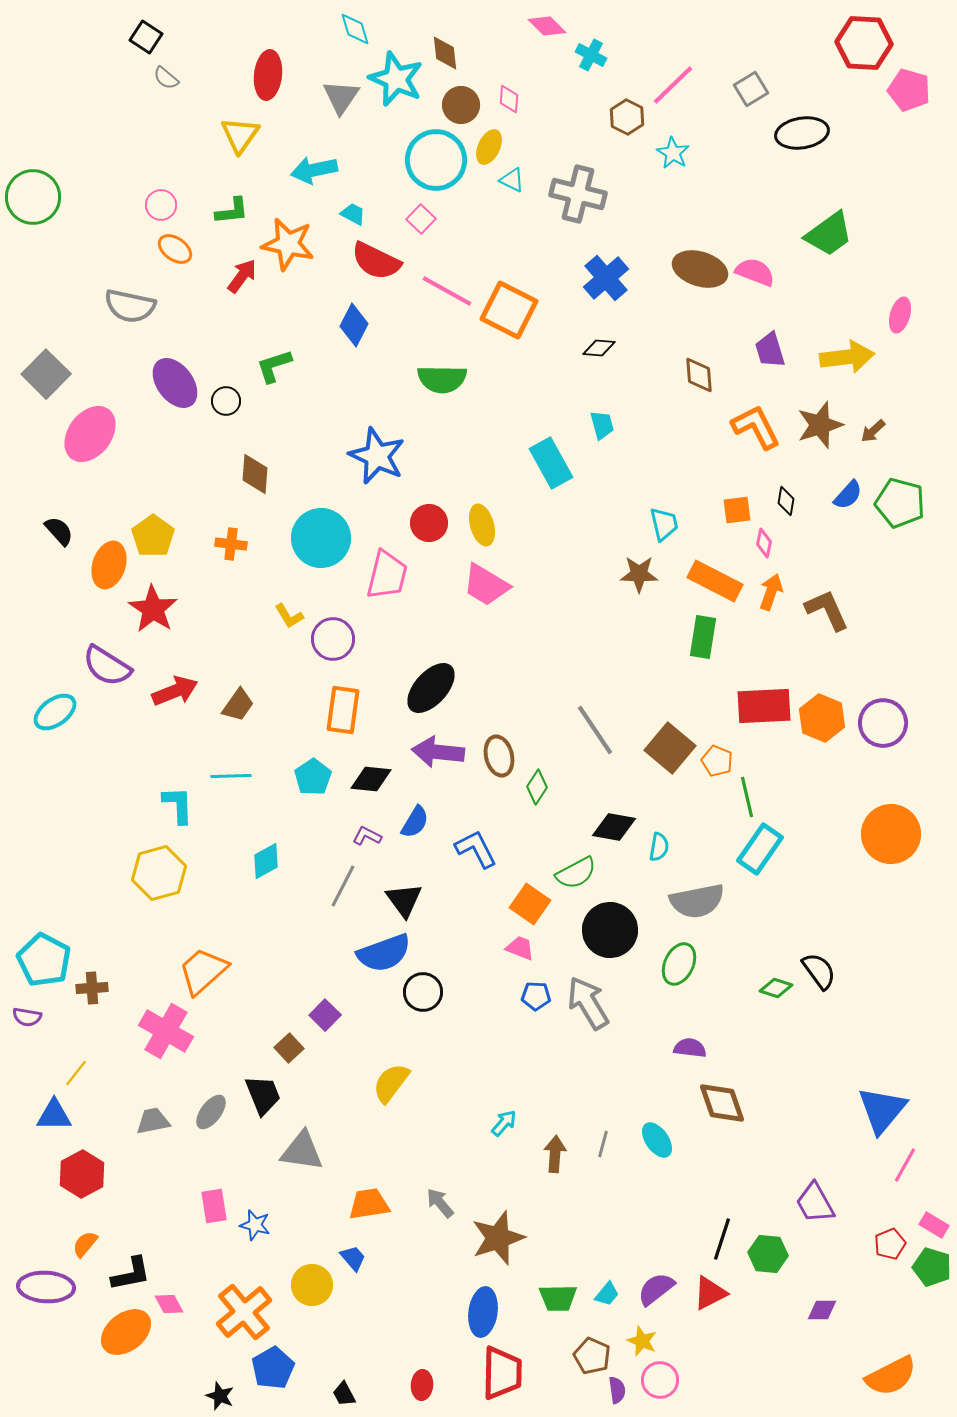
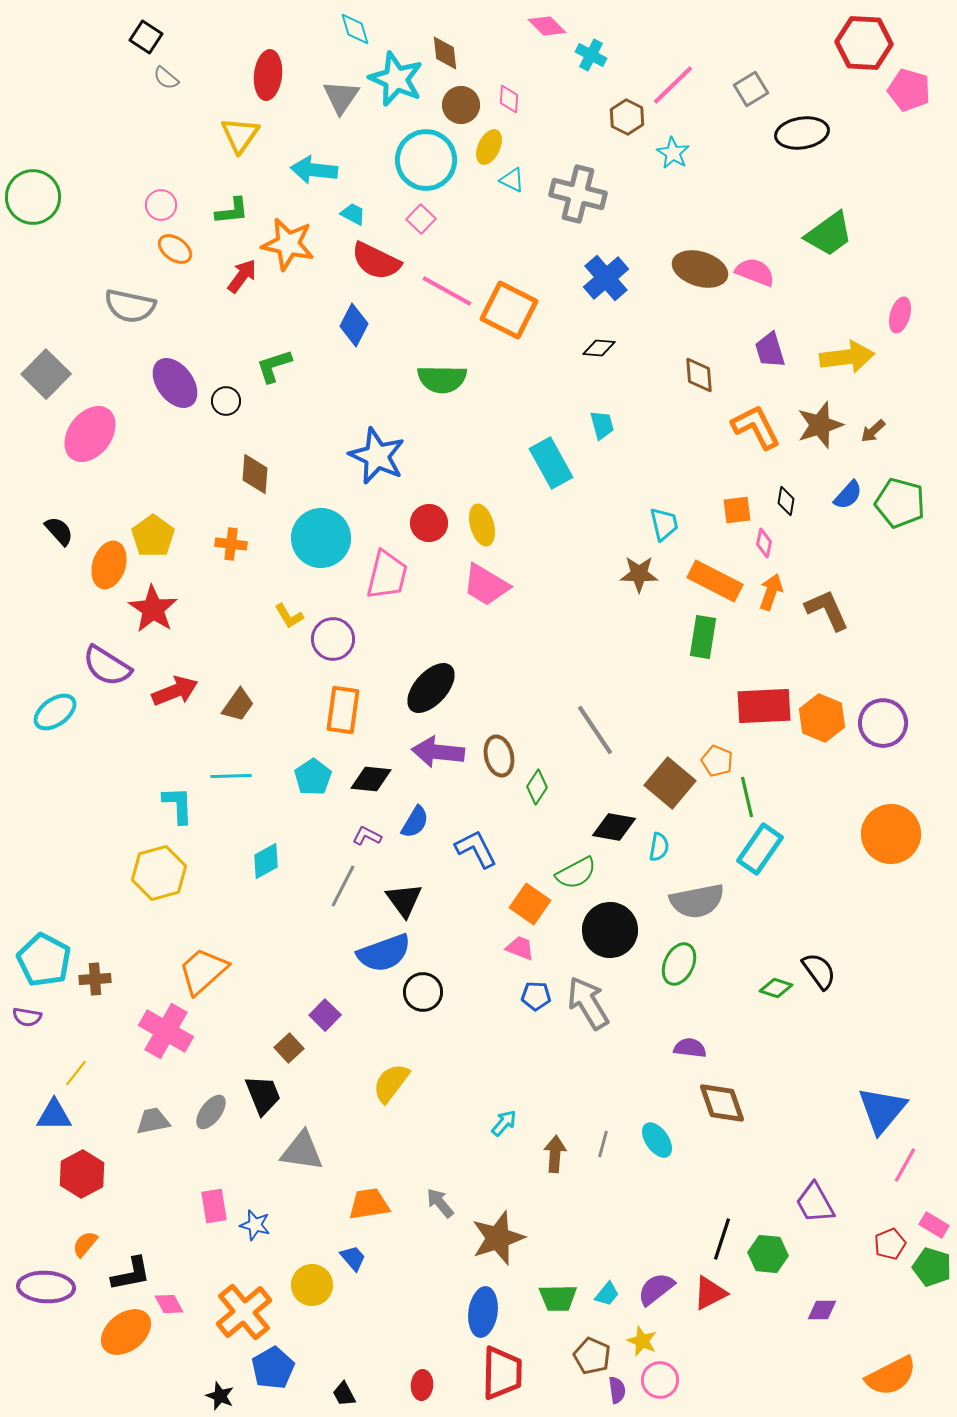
cyan circle at (436, 160): moved 10 px left
cyan arrow at (314, 170): rotated 18 degrees clockwise
brown square at (670, 748): moved 35 px down
brown cross at (92, 988): moved 3 px right, 9 px up
